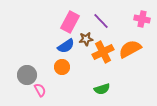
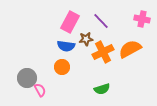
blue semicircle: rotated 42 degrees clockwise
gray circle: moved 3 px down
